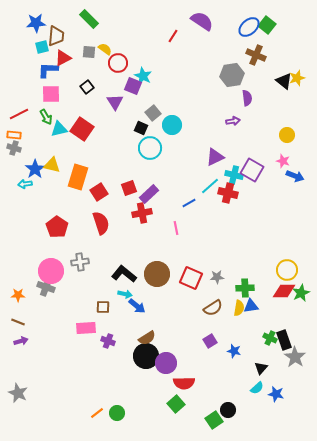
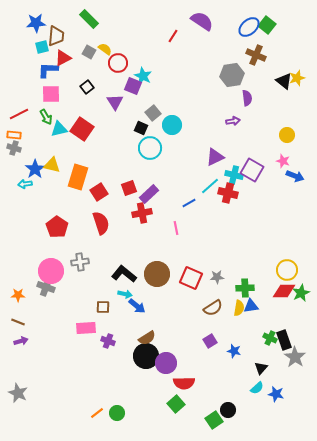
gray square at (89, 52): rotated 24 degrees clockwise
